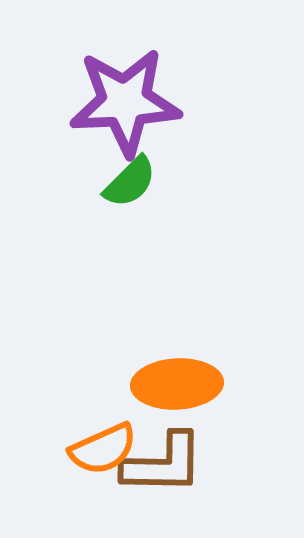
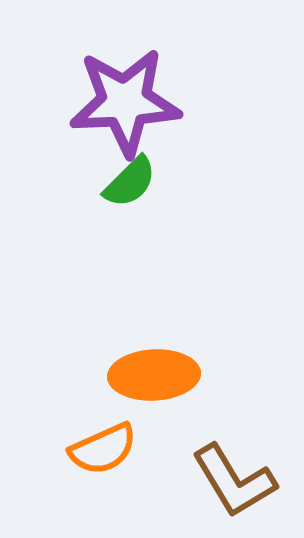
orange ellipse: moved 23 px left, 9 px up
brown L-shape: moved 71 px right, 17 px down; rotated 58 degrees clockwise
